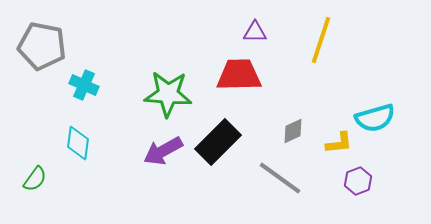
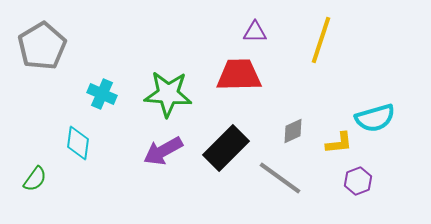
gray pentagon: rotated 30 degrees clockwise
cyan cross: moved 18 px right, 9 px down
black rectangle: moved 8 px right, 6 px down
